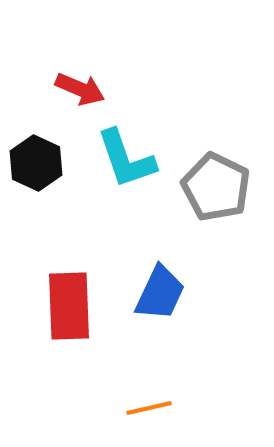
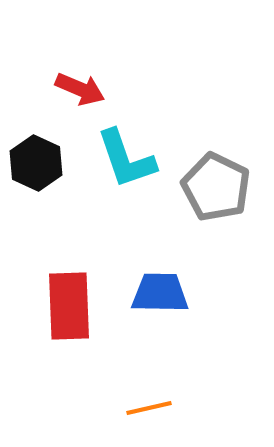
blue trapezoid: rotated 114 degrees counterclockwise
